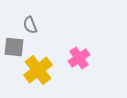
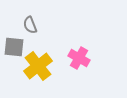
pink cross: rotated 25 degrees counterclockwise
yellow cross: moved 4 px up
